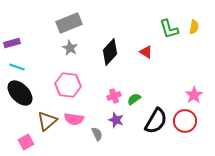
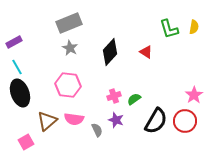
purple rectangle: moved 2 px right, 1 px up; rotated 14 degrees counterclockwise
cyan line: rotated 42 degrees clockwise
black ellipse: rotated 24 degrees clockwise
gray semicircle: moved 4 px up
